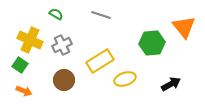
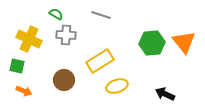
orange triangle: moved 15 px down
yellow cross: moved 1 px left, 1 px up
gray cross: moved 4 px right, 10 px up; rotated 30 degrees clockwise
green square: moved 3 px left, 1 px down; rotated 21 degrees counterclockwise
yellow ellipse: moved 8 px left, 7 px down
black arrow: moved 6 px left, 10 px down; rotated 126 degrees counterclockwise
